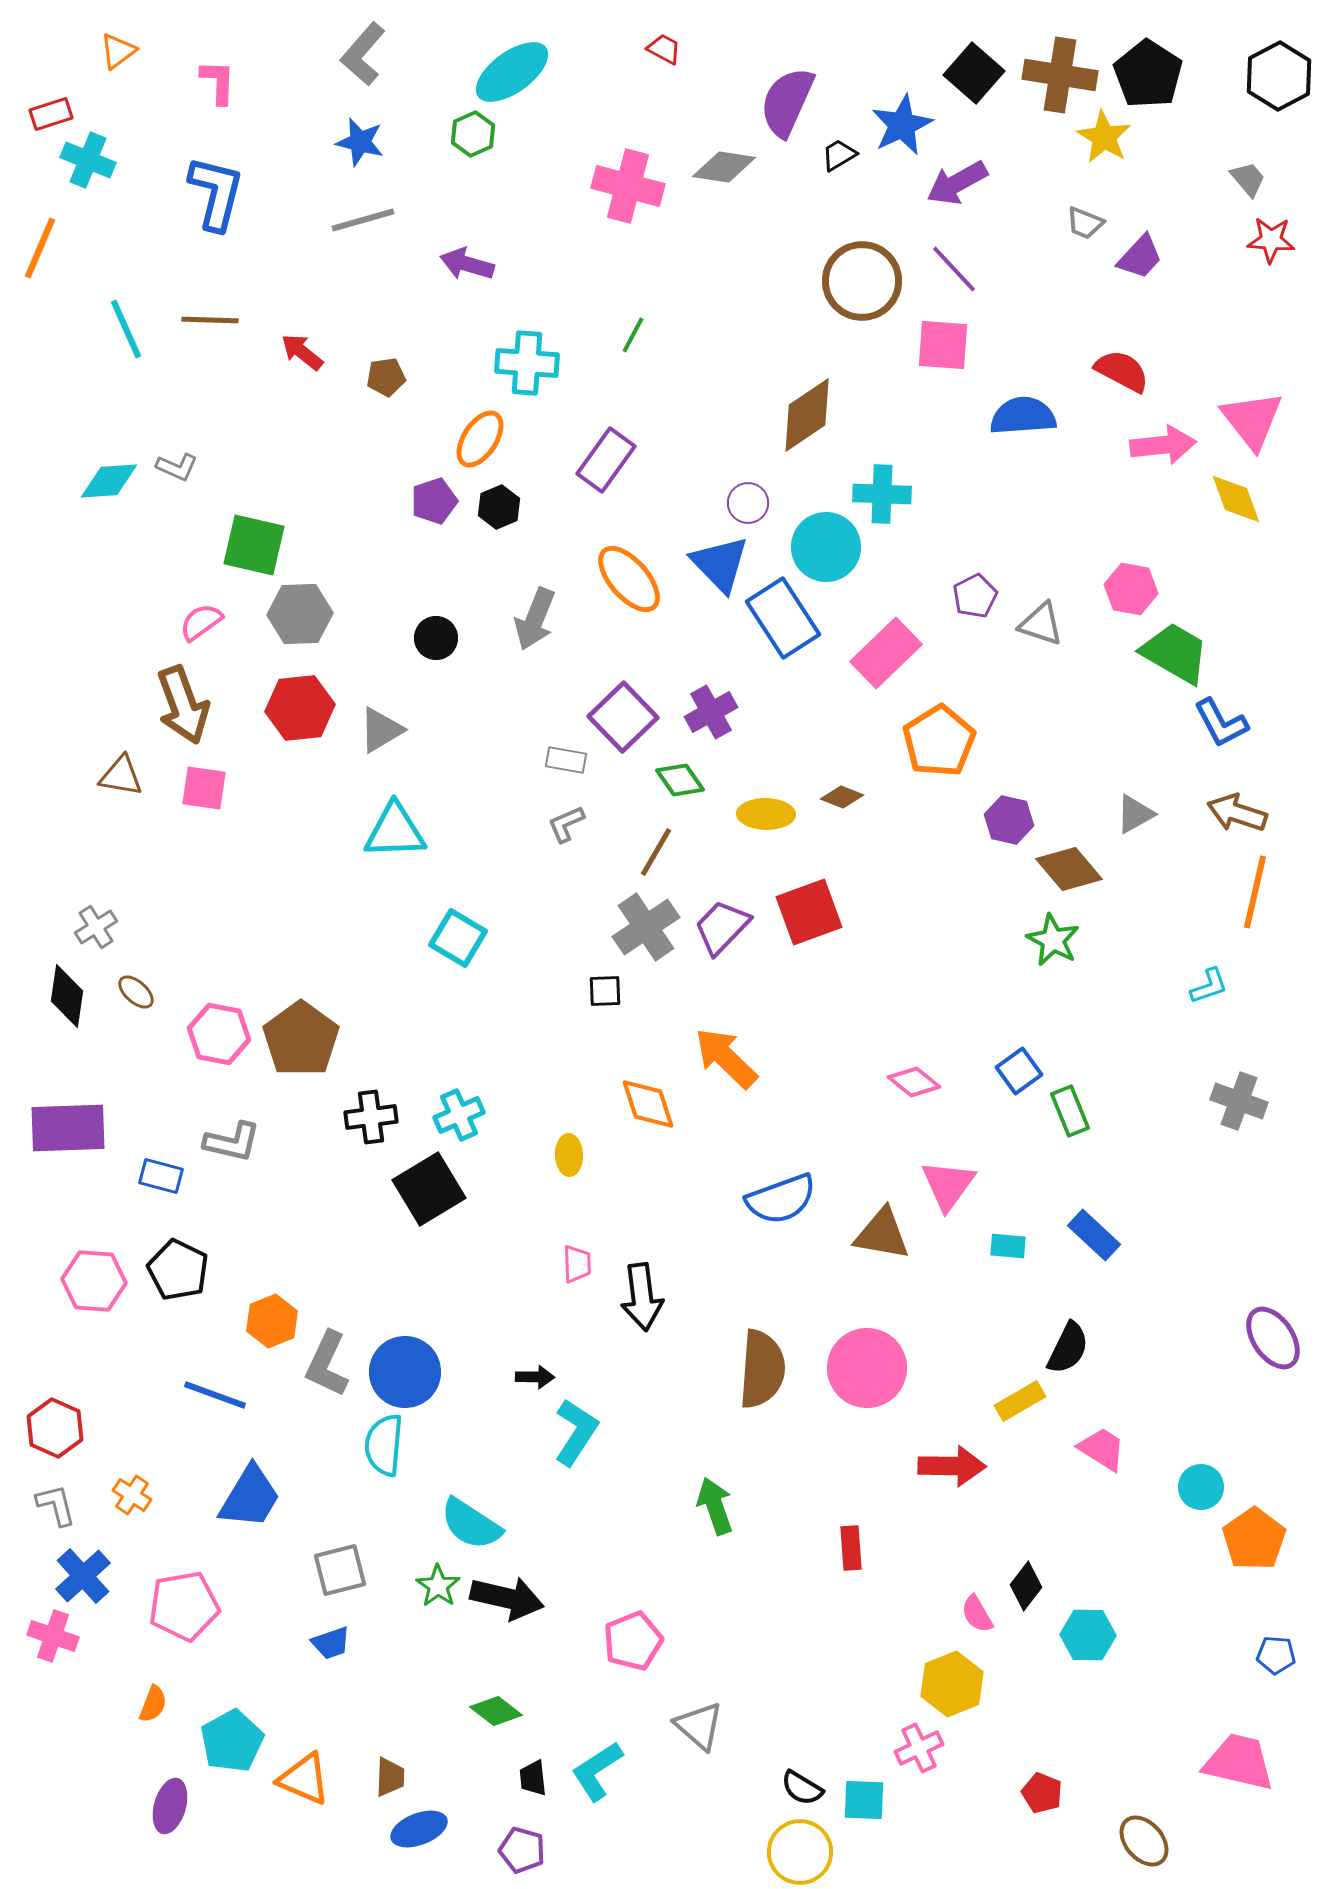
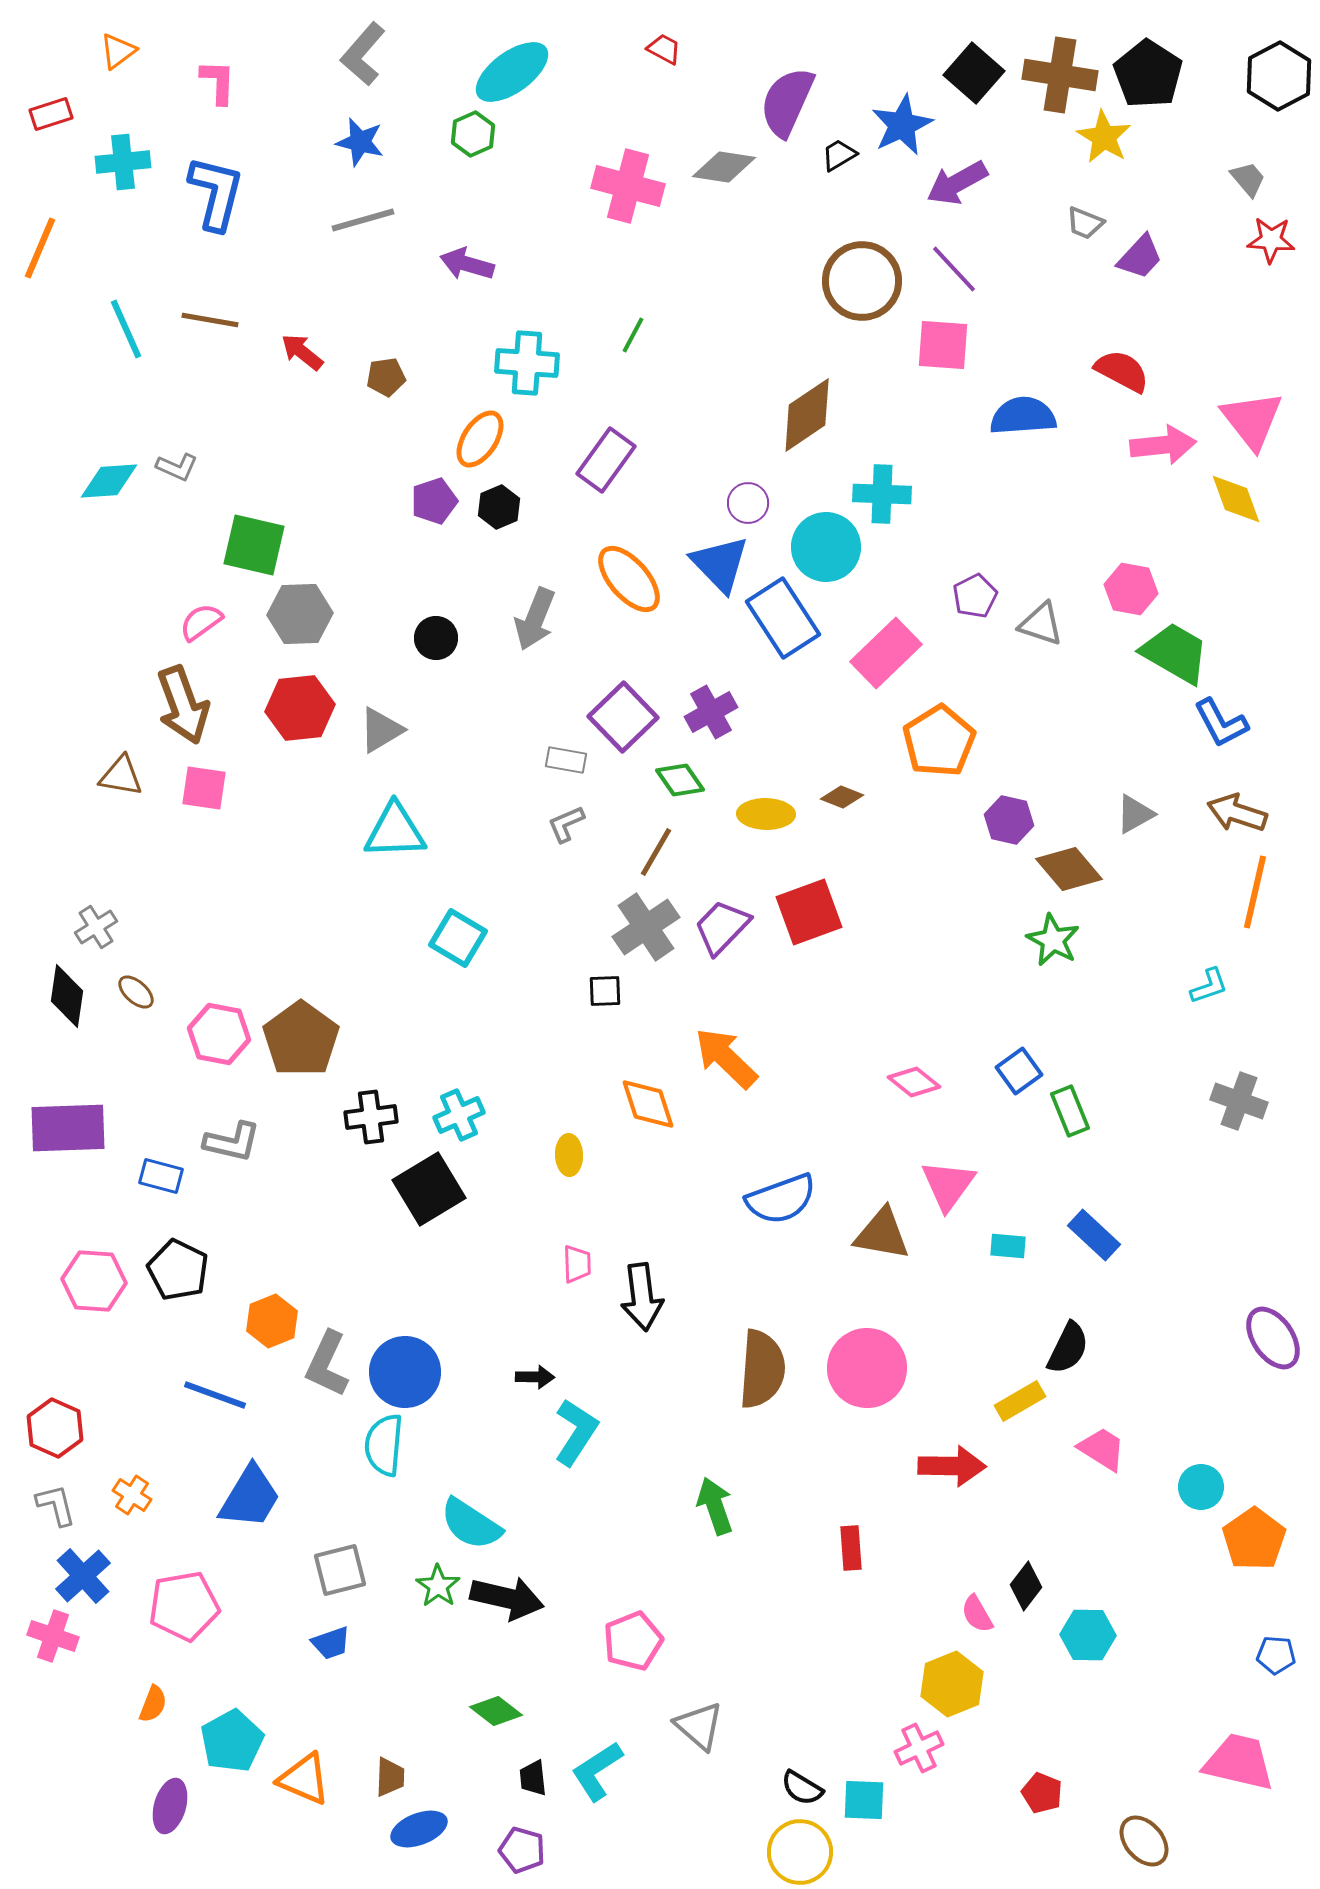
cyan cross at (88, 160): moved 35 px right, 2 px down; rotated 28 degrees counterclockwise
brown line at (210, 320): rotated 8 degrees clockwise
